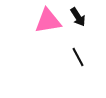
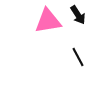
black arrow: moved 2 px up
